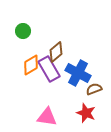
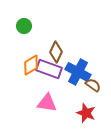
green circle: moved 1 px right, 5 px up
brown diamond: rotated 25 degrees counterclockwise
purple rectangle: rotated 40 degrees counterclockwise
blue cross: moved 1 px up
brown semicircle: moved 1 px left, 4 px up; rotated 56 degrees clockwise
pink triangle: moved 14 px up
